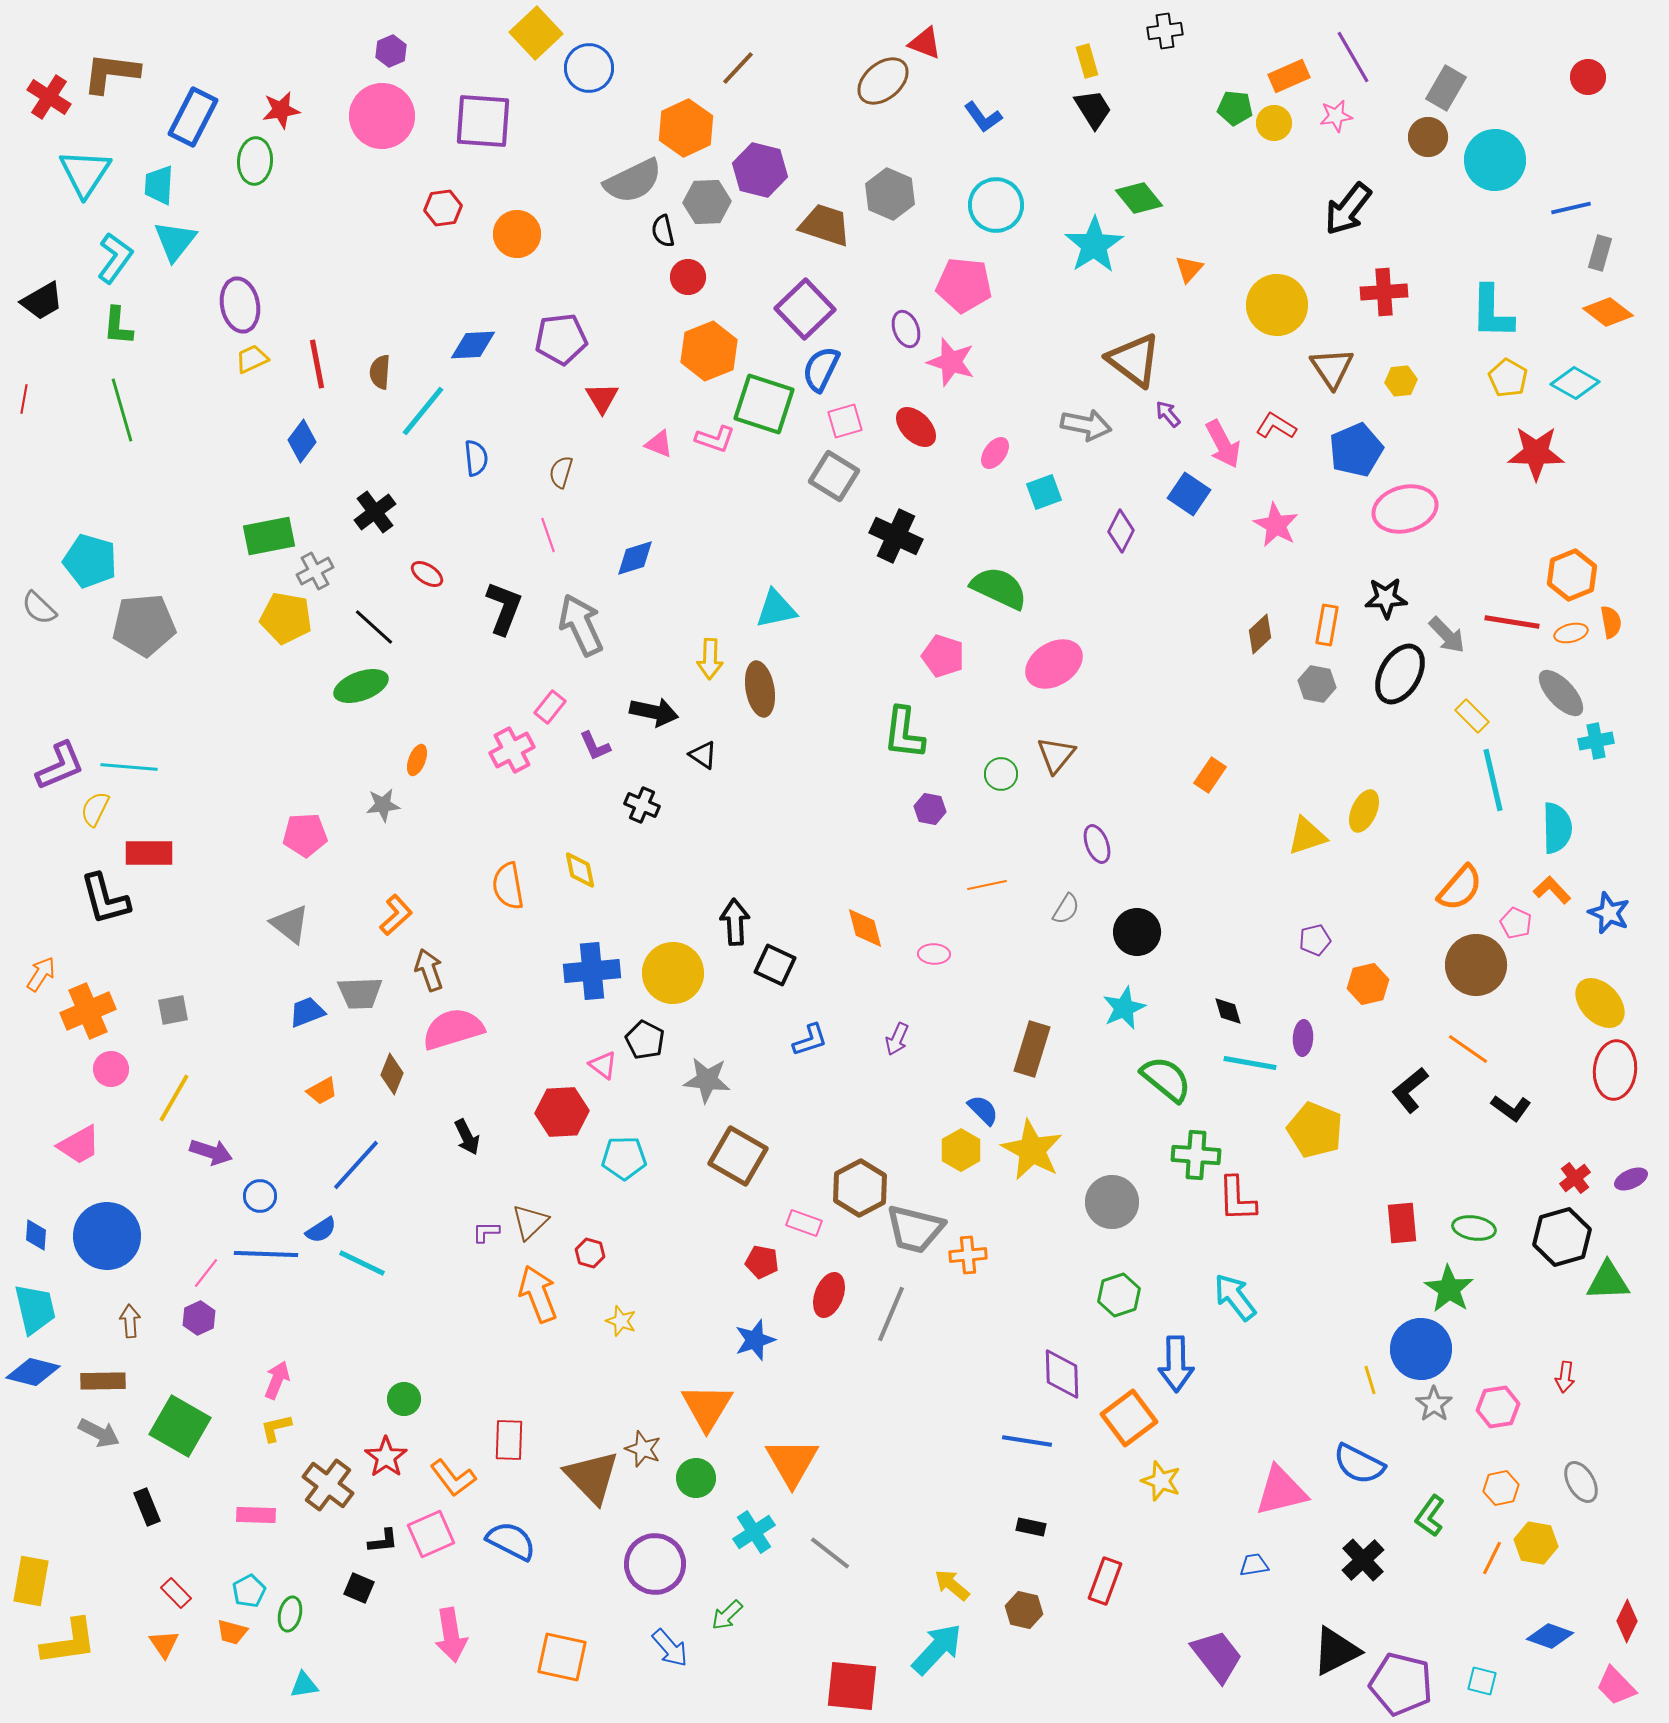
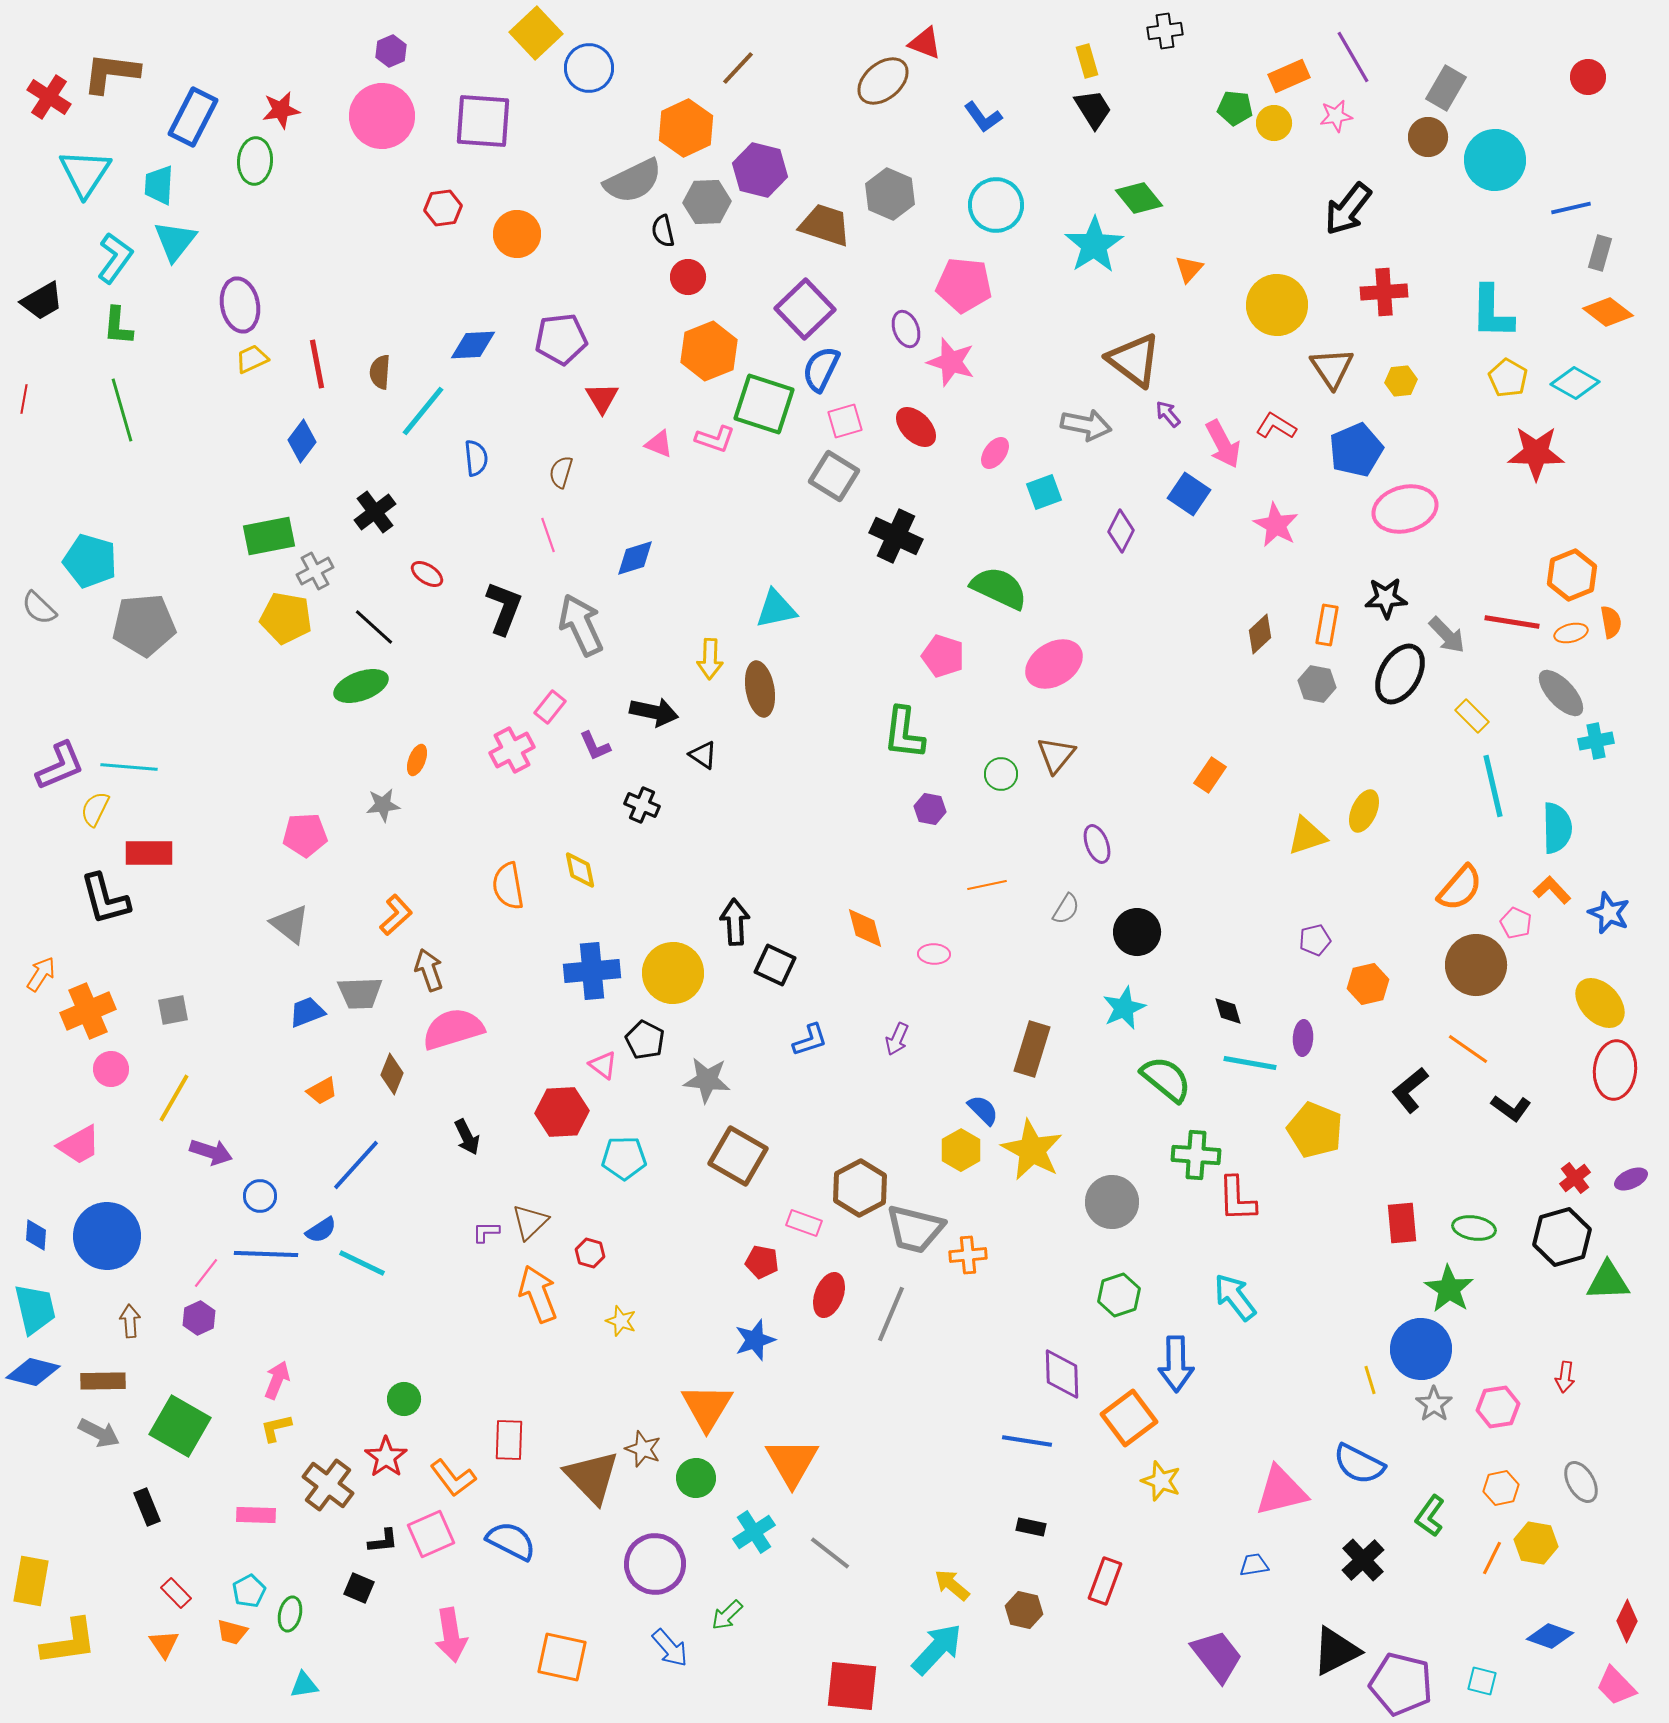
cyan line at (1493, 780): moved 6 px down
